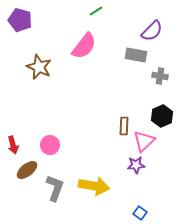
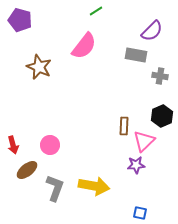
blue square: rotated 24 degrees counterclockwise
